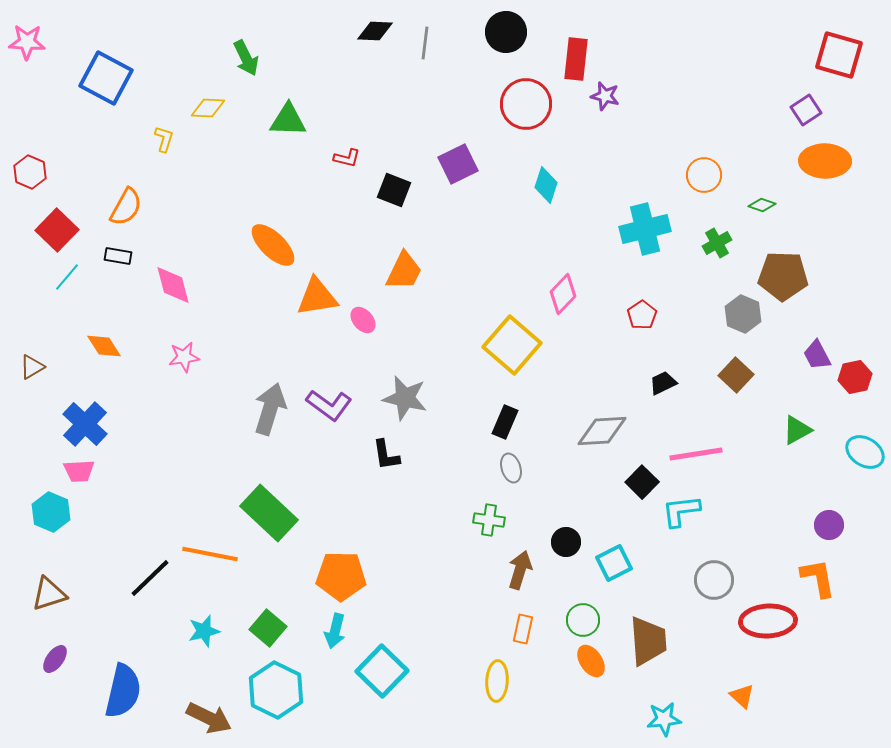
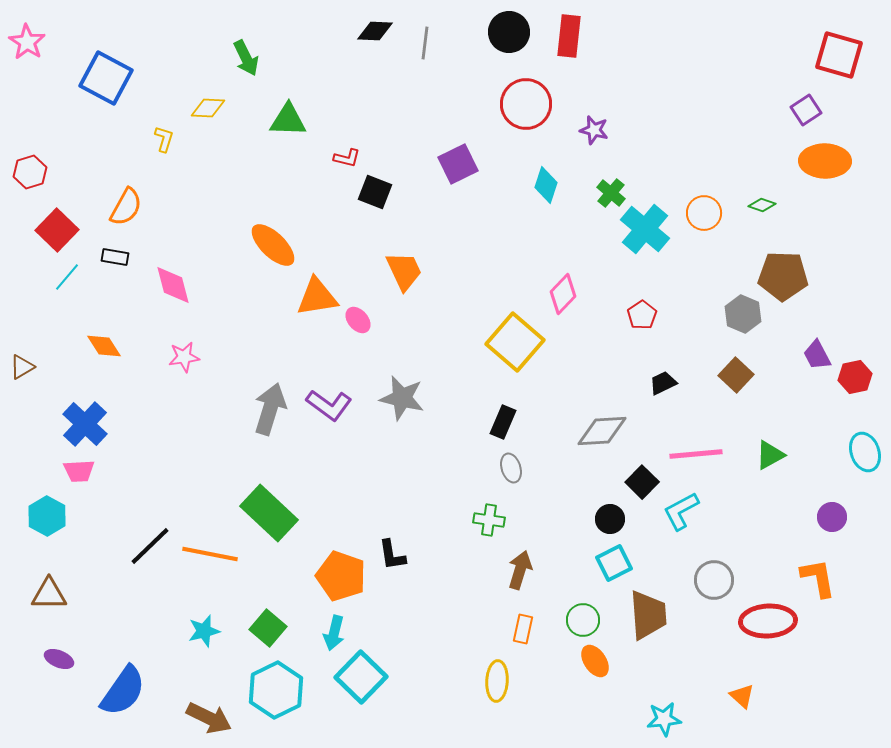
black circle at (506, 32): moved 3 px right
pink star at (27, 42): rotated 30 degrees clockwise
red rectangle at (576, 59): moved 7 px left, 23 px up
purple star at (605, 96): moved 11 px left, 34 px down
red hexagon at (30, 172): rotated 20 degrees clockwise
orange circle at (704, 175): moved 38 px down
black square at (394, 190): moved 19 px left, 2 px down
cyan cross at (645, 229): rotated 36 degrees counterclockwise
green cross at (717, 243): moved 106 px left, 50 px up; rotated 20 degrees counterclockwise
black rectangle at (118, 256): moved 3 px left, 1 px down
orange trapezoid at (404, 271): rotated 51 degrees counterclockwise
pink ellipse at (363, 320): moved 5 px left
yellow square at (512, 345): moved 3 px right, 3 px up
brown triangle at (32, 367): moved 10 px left
gray star at (405, 398): moved 3 px left
black rectangle at (505, 422): moved 2 px left
green triangle at (797, 430): moved 27 px left, 25 px down
cyan ellipse at (865, 452): rotated 39 degrees clockwise
pink line at (696, 454): rotated 4 degrees clockwise
black L-shape at (386, 455): moved 6 px right, 100 px down
cyan L-shape at (681, 511): rotated 21 degrees counterclockwise
cyan hexagon at (51, 512): moved 4 px left, 4 px down; rotated 6 degrees clockwise
purple circle at (829, 525): moved 3 px right, 8 px up
black circle at (566, 542): moved 44 px right, 23 px up
orange pentagon at (341, 576): rotated 18 degrees clockwise
black line at (150, 578): moved 32 px up
brown triangle at (49, 594): rotated 18 degrees clockwise
cyan arrow at (335, 631): moved 1 px left, 2 px down
brown trapezoid at (648, 641): moved 26 px up
purple ellipse at (55, 659): moved 4 px right; rotated 76 degrees clockwise
orange ellipse at (591, 661): moved 4 px right
cyan square at (382, 671): moved 21 px left, 6 px down
cyan hexagon at (276, 690): rotated 8 degrees clockwise
blue semicircle at (123, 691): rotated 22 degrees clockwise
